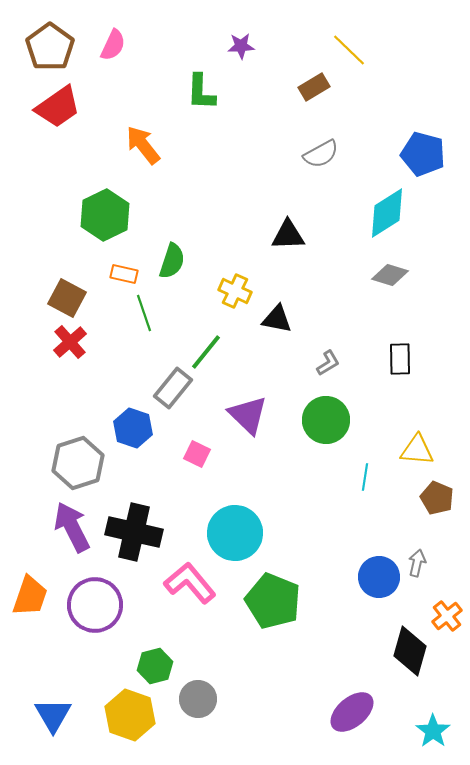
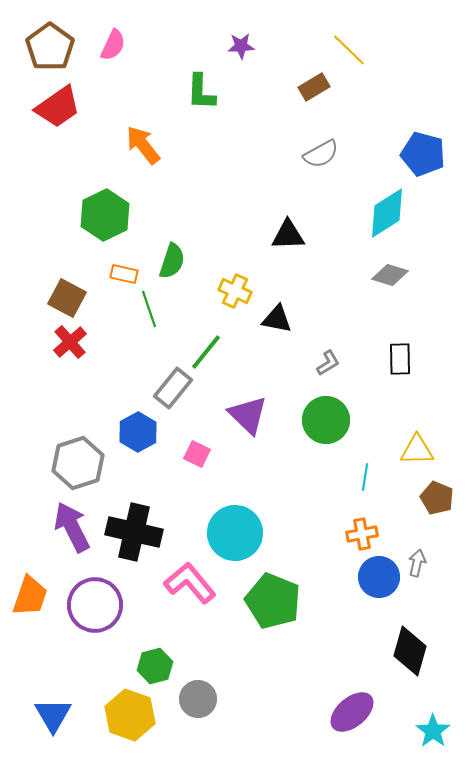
green line at (144, 313): moved 5 px right, 4 px up
blue hexagon at (133, 428): moved 5 px right, 4 px down; rotated 12 degrees clockwise
yellow triangle at (417, 450): rotated 6 degrees counterclockwise
orange cross at (447, 616): moved 85 px left, 82 px up; rotated 28 degrees clockwise
